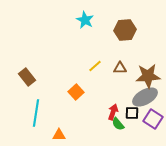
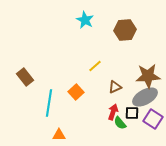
brown triangle: moved 5 px left, 19 px down; rotated 24 degrees counterclockwise
brown rectangle: moved 2 px left
cyan line: moved 13 px right, 10 px up
green semicircle: moved 2 px right, 1 px up
